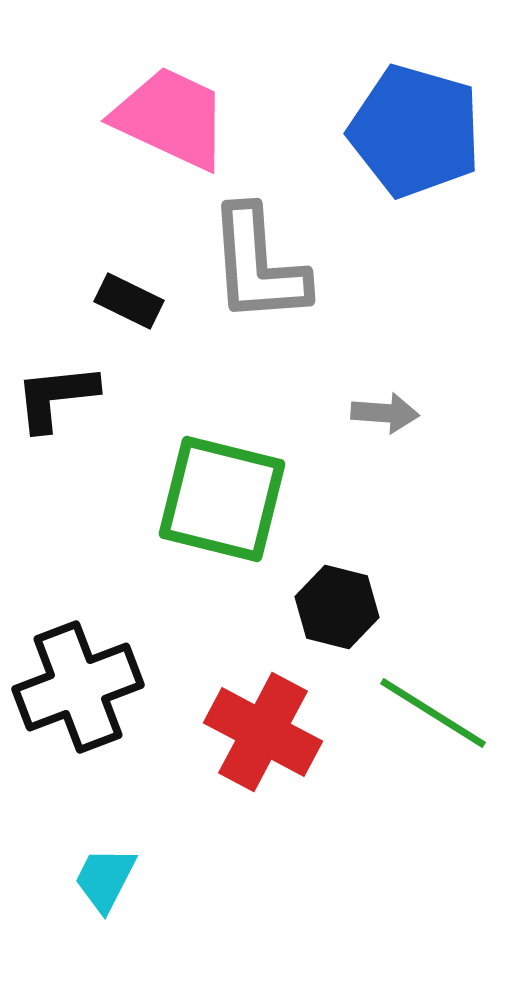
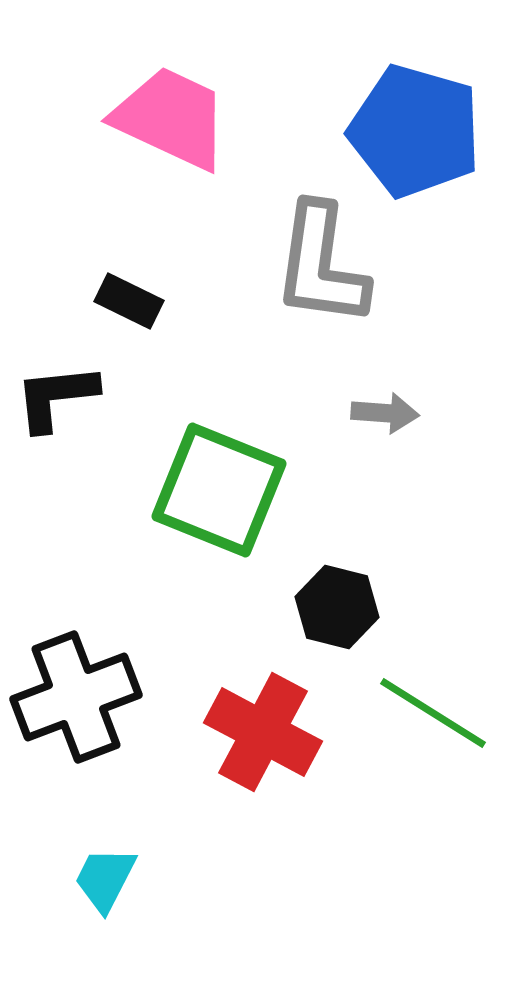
gray L-shape: moved 63 px right; rotated 12 degrees clockwise
green square: moved 3 px left, 9 px up; rotated 8 degrees clockwise
black cross: moved 2 px left, 10 px down
